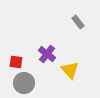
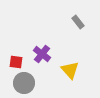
purple cross: moved 5 px left
